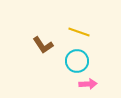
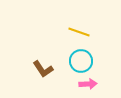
brown L-shape: moved 24 px down
cyan circle: moved 4 px right
